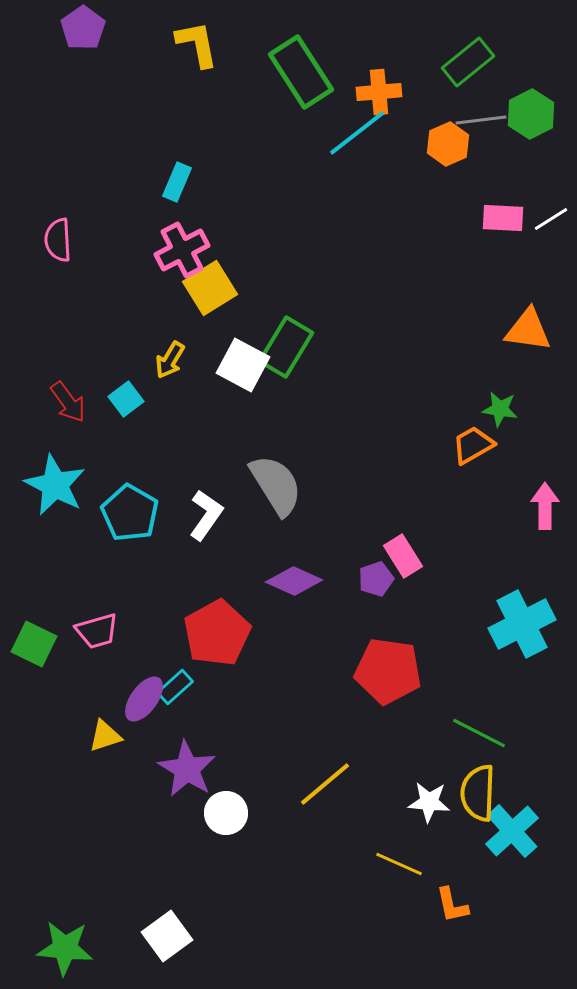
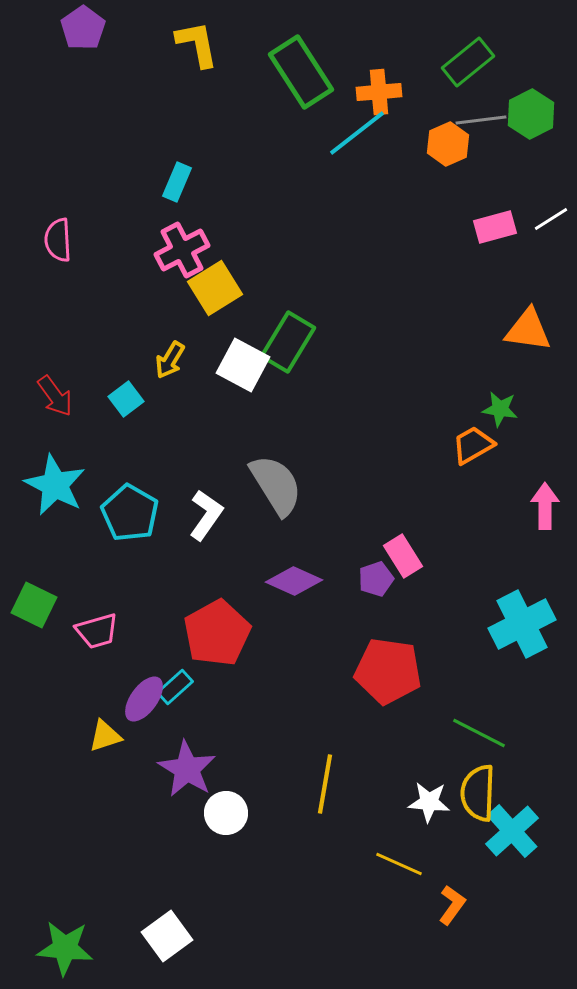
pink rectangle at (503, 218): moved 8 px left, 9 px down; rotated 18 degrees counterclockwise
yellow square at (210, 288): moved 5 px right
green rectangle at (286, 347): moved 2 px right, 5 px up
red arrow at (68, 402): moved 13 px left, 6 px up
green square at (34, 644): moved 39 px up
yellow line at (325, 784): rotated 40 degrees counterclockwise
orange L-shape at (452, 905): rotated 132 degrees counterclockwise
